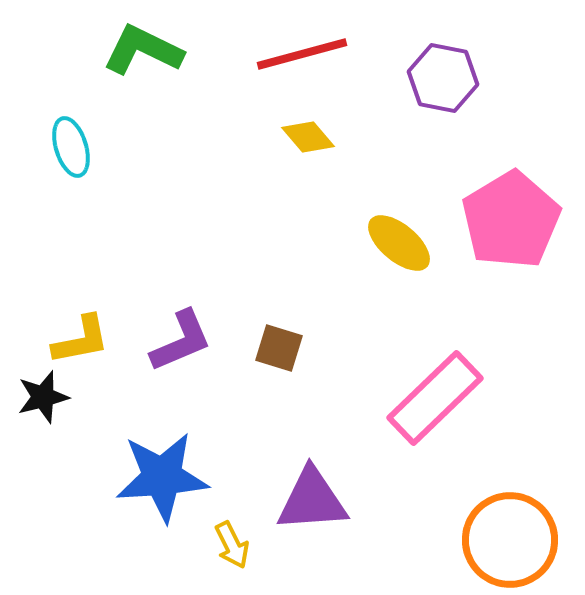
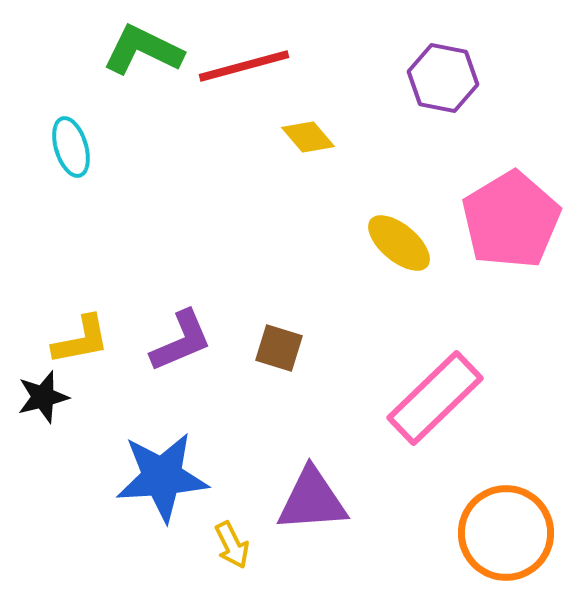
red line: moved 58 px left, 12 px down
orange circle: moved 4 px left, 7 px up
